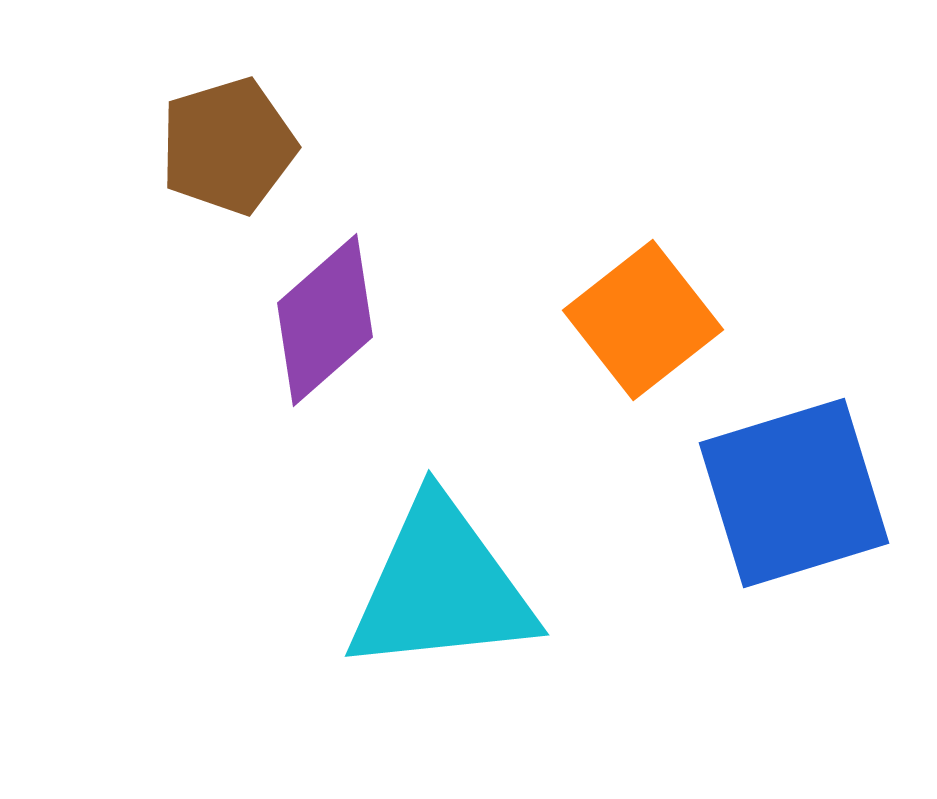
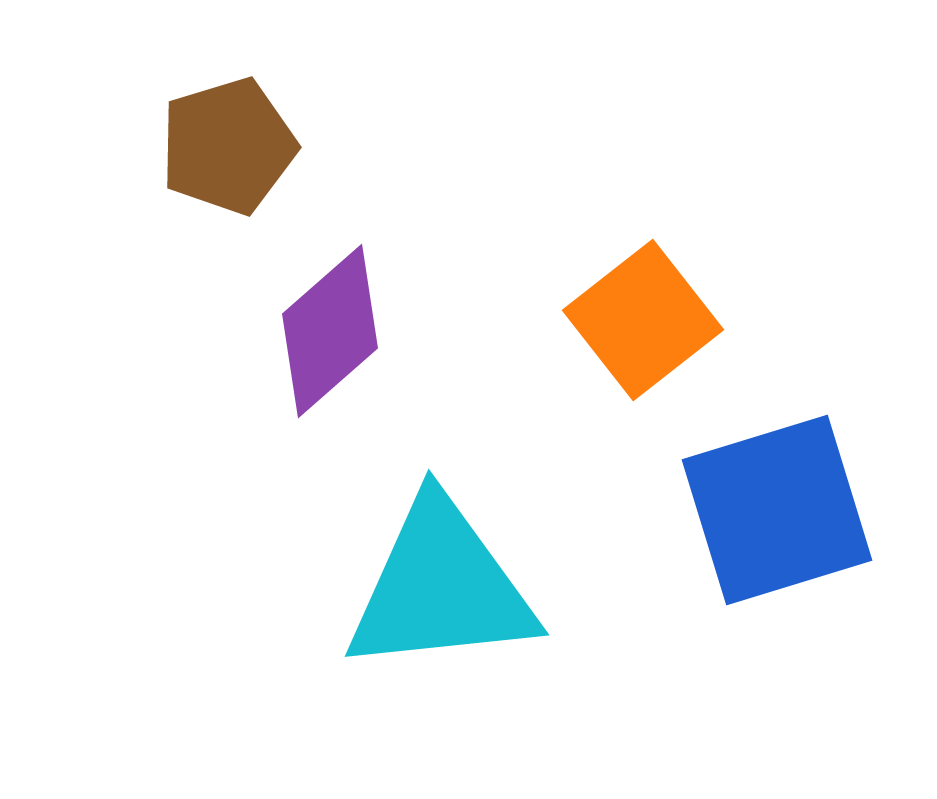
purple diamond: moved 5 px right, 11 px down
blue square: moved 17 px left, 17 px down
